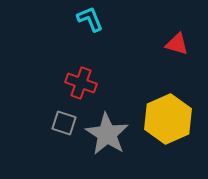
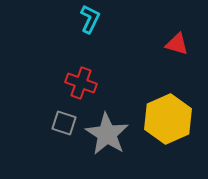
cyan L-shape: rotated 48 degrees clockwise
